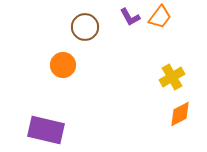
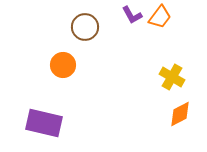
purple L-shape: moved 2 px right, 2 px up
yellow cross: rotated 30 degrees counterclockwise
purple rectangle: moved 2 px left, 7 px up
